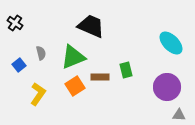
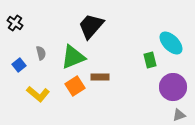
black trapezoid: rotated 72 degrees counterclockwise
green rectangle: moved 24 px right, 10 px up
purple circle: moved 6 px right
yellow L-shape: rotated 95 degrees clockwise
gray triangle: rotated 24 degrees counterclockwise
